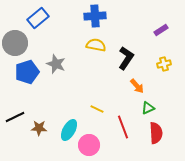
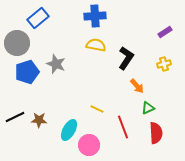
purple rectangle: moved 4 px right, 2 px down
gray circle: moved 2 px right
brown star: moved 8 px up
